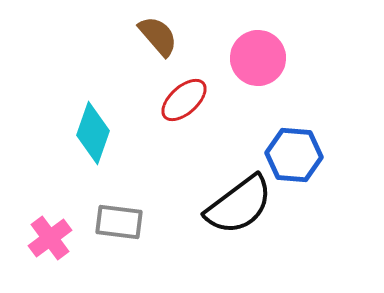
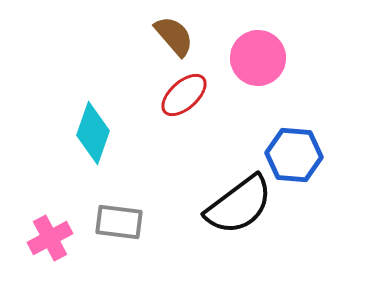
brown semicircle: moved 16 px right
red ellipse: moved 5 px up
pink cross: rotated 9 degrees clockwise
